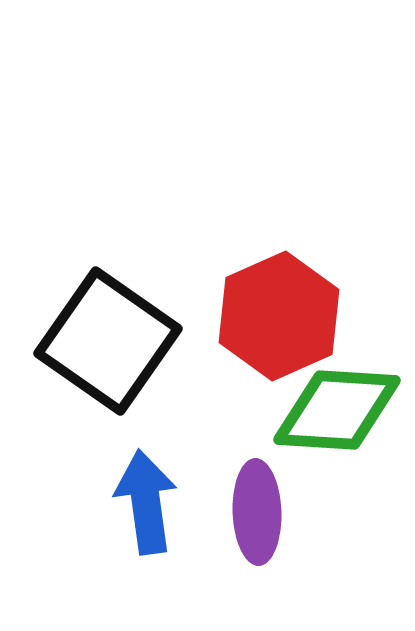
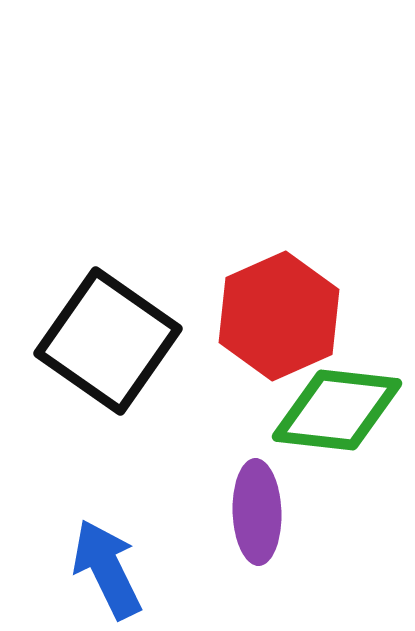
green diamond: rotated 3 degrees clockwise
blue arrow: moved 39 px left, 67 px down; rotated 18 degrees counterclockwise
